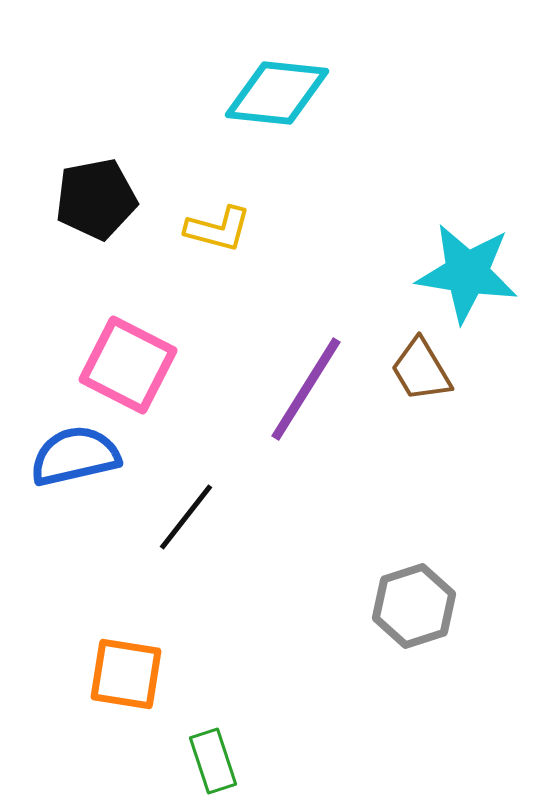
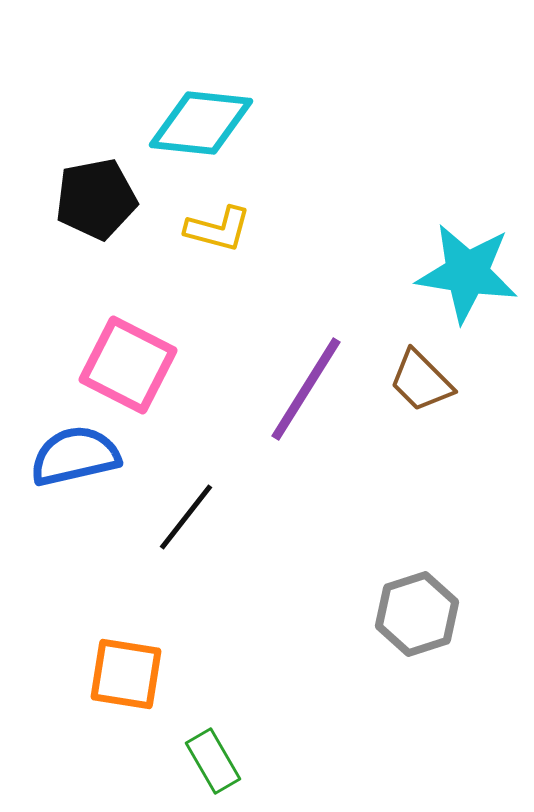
cyan diamond: moved 76 px left, 30 px down
brown trapezoid: moved 11 px down; rotated 14 degrees counterclockwise
gray hexagon: moved 3 px right, 8 px down
green rectangle: rotated 12 degrees counterclockwise
